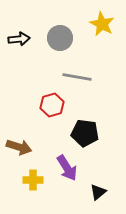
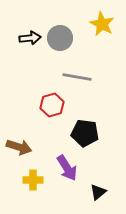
black arrow: moved 11 px right, 1 px up
